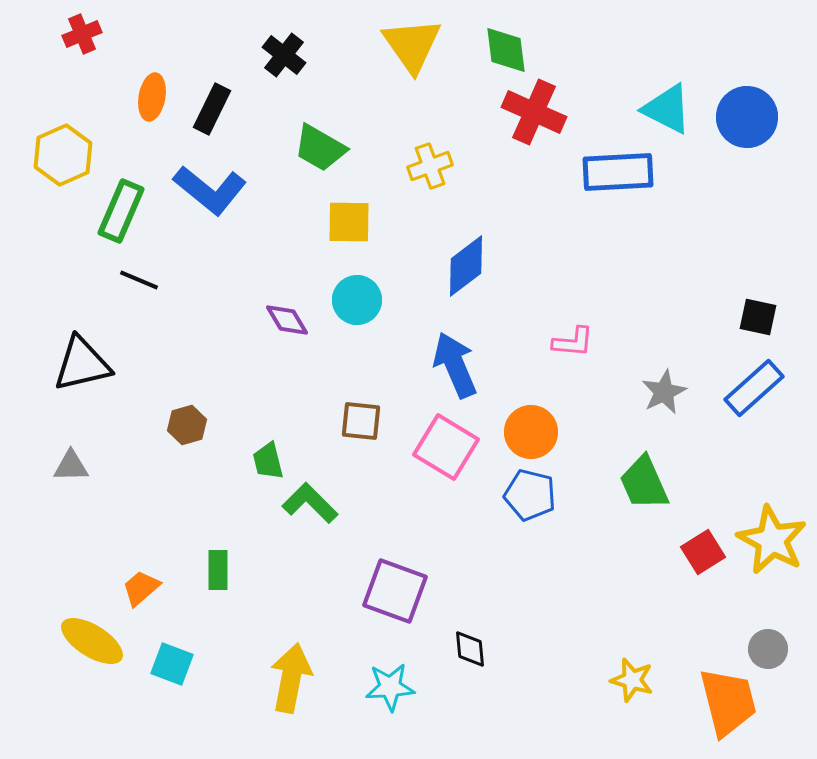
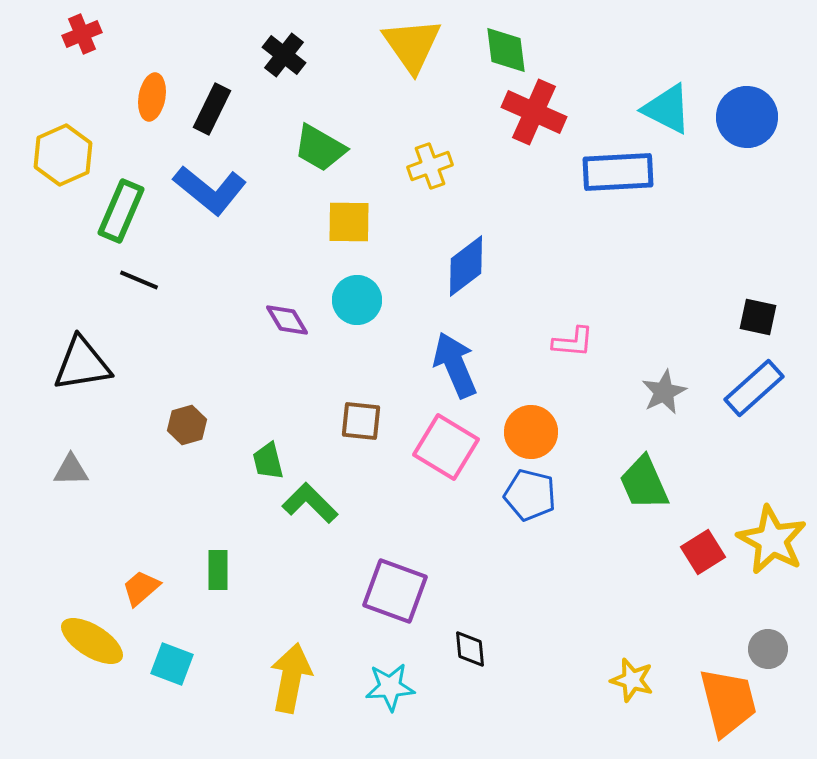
black triangle at (82, 364): rotated 4 degrees clockwise
gray triangle at (71, 466): moved 4 px down
